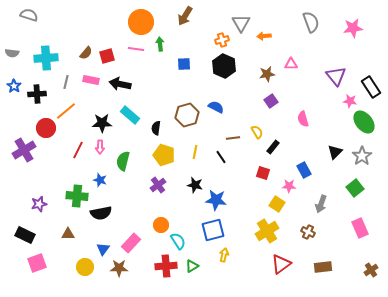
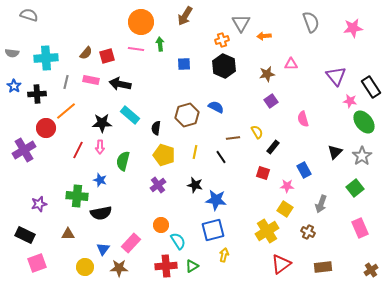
pink star at (289, 186): moved 2 px left
yellow square at (277, 204): moved 8 px right, 5 px down
